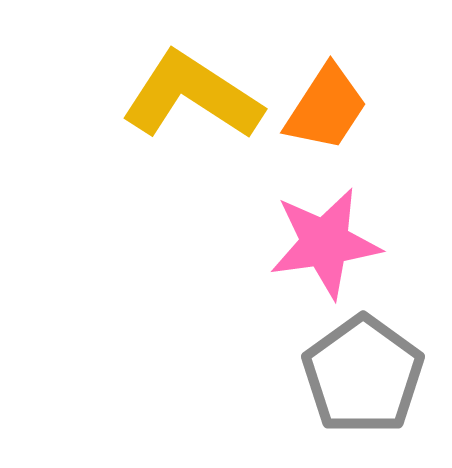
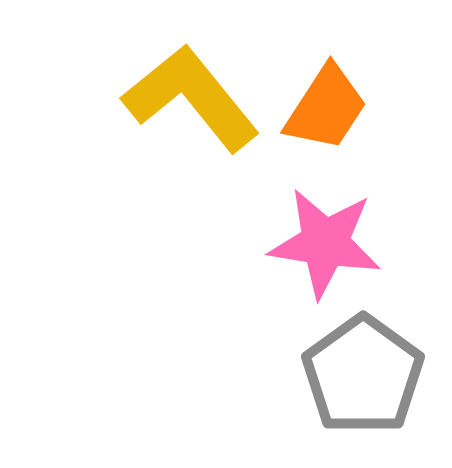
yellow L-shape: moved 1 px left, 2 px down; rotated 18 degrees clockwise
pink star: rotated 17 degrees clockwise
